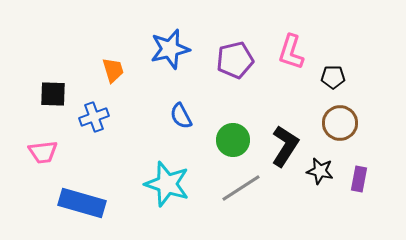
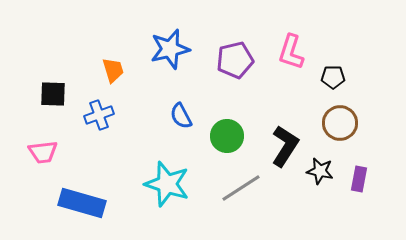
blue cross: moved 5 px right, 2 px up
green circle: moved 6 px left, 4 px up
